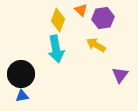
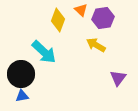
cyan arrow: moved 12 px left, 3 px down; rotated 36 degrees counterclockwise
purple triangle: moved 2 px left, 3 px down
